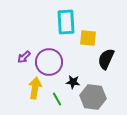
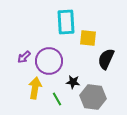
purple circle: moved 1 px up
